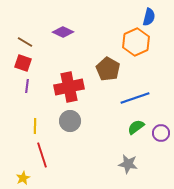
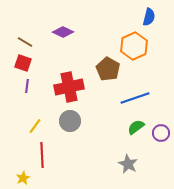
orange hexagon: moved 2 px left, 4 px down
yellow line: rotated 35 degrees clockwise
red line: rotated 15 degrees clockwise
gray star: rotated 18 degrees clockwise
